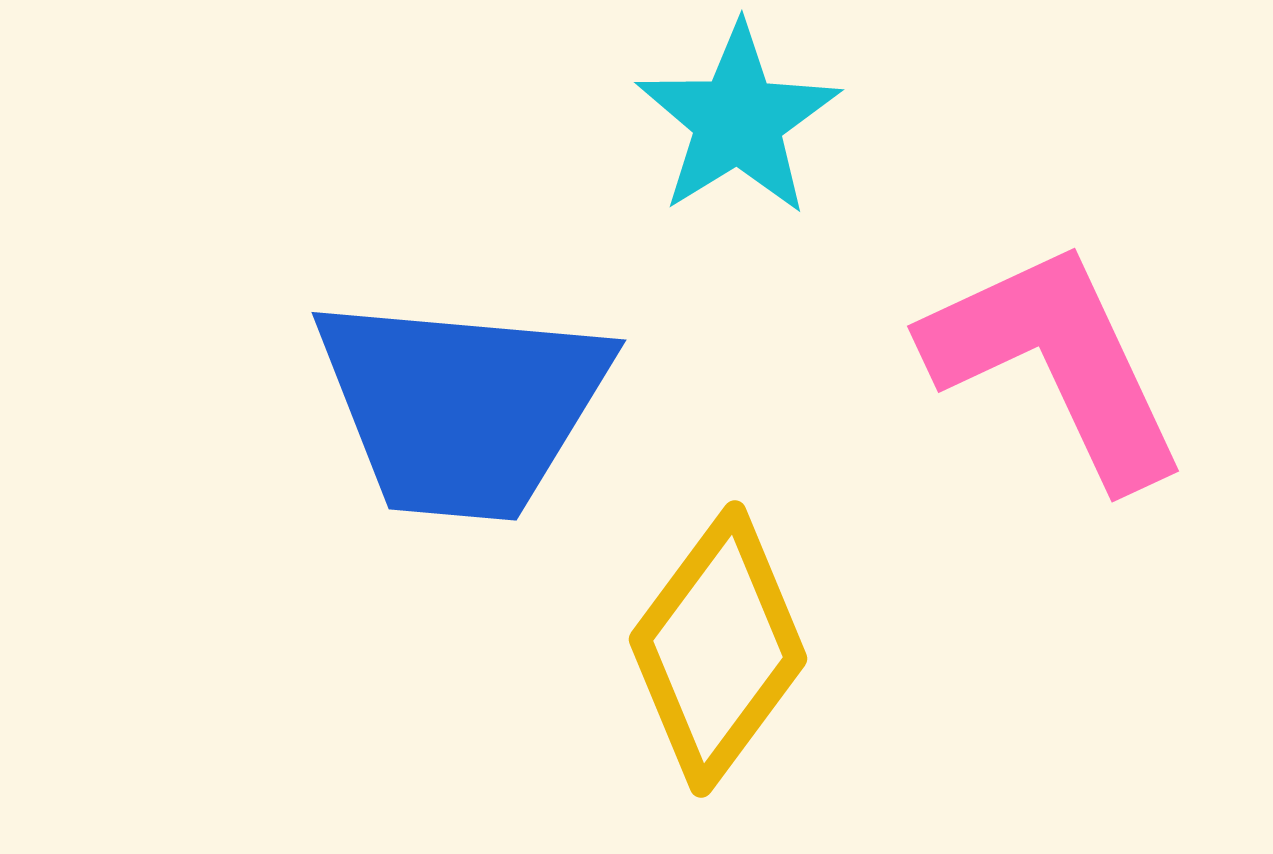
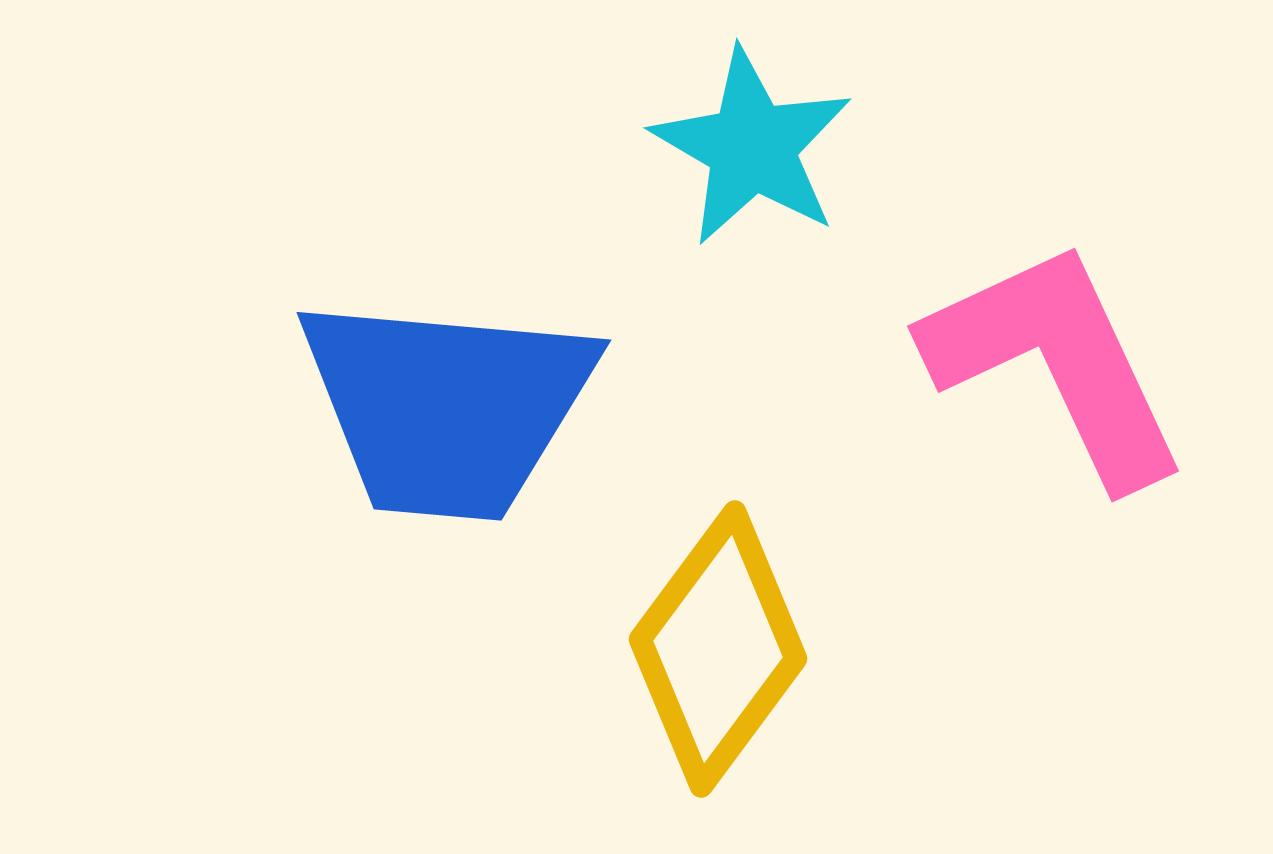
cyan star: moved 14 px right, 27 px down; rotated 10 degrees counterclockwise
blue trapezoid: moved 15 px left
